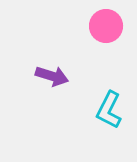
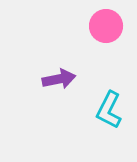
purple arrow: moved 7 px right, 3 px down; rotated 28 degrees counterclockwise
